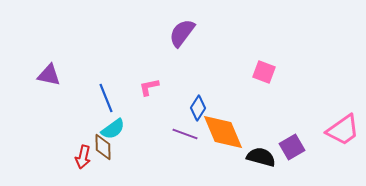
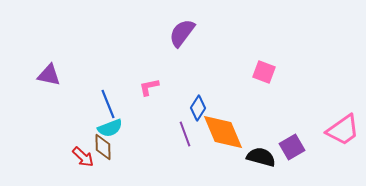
blue line: moved 2 px right, 6 px down
cyan semicircle: moved 3 px left, 1 px up; rotated 15 degrees clockwise
purple line: rotated 50 degrees clockwise
red arrow: rotated 60 degrees counterclockwise
